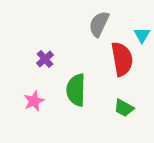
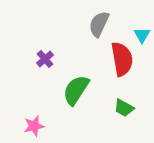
green semicircle: rotated 32 degrees clockwise
pink star: moved 25 px down; rotated 10 degrees clockwise
